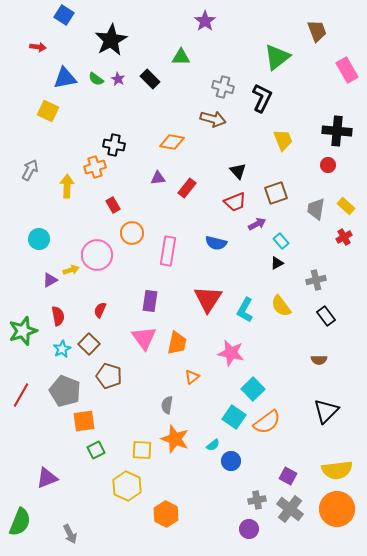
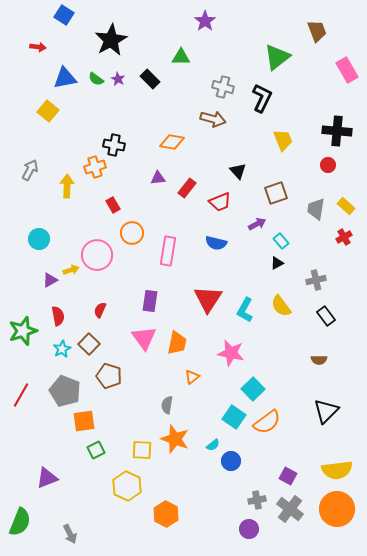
yellow square at (48, 111): rotated 15 degrees clockwise
red trapezoid at (235, 202): moved 15 px left
